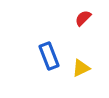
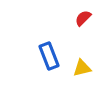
yellow triangle: moved 1 px right; rotated 12 degrees clockwise
